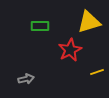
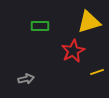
red star: moved 3 px right, 1 px down
